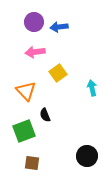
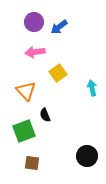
blue arrow: rotated 30 degrees counterclockwise
